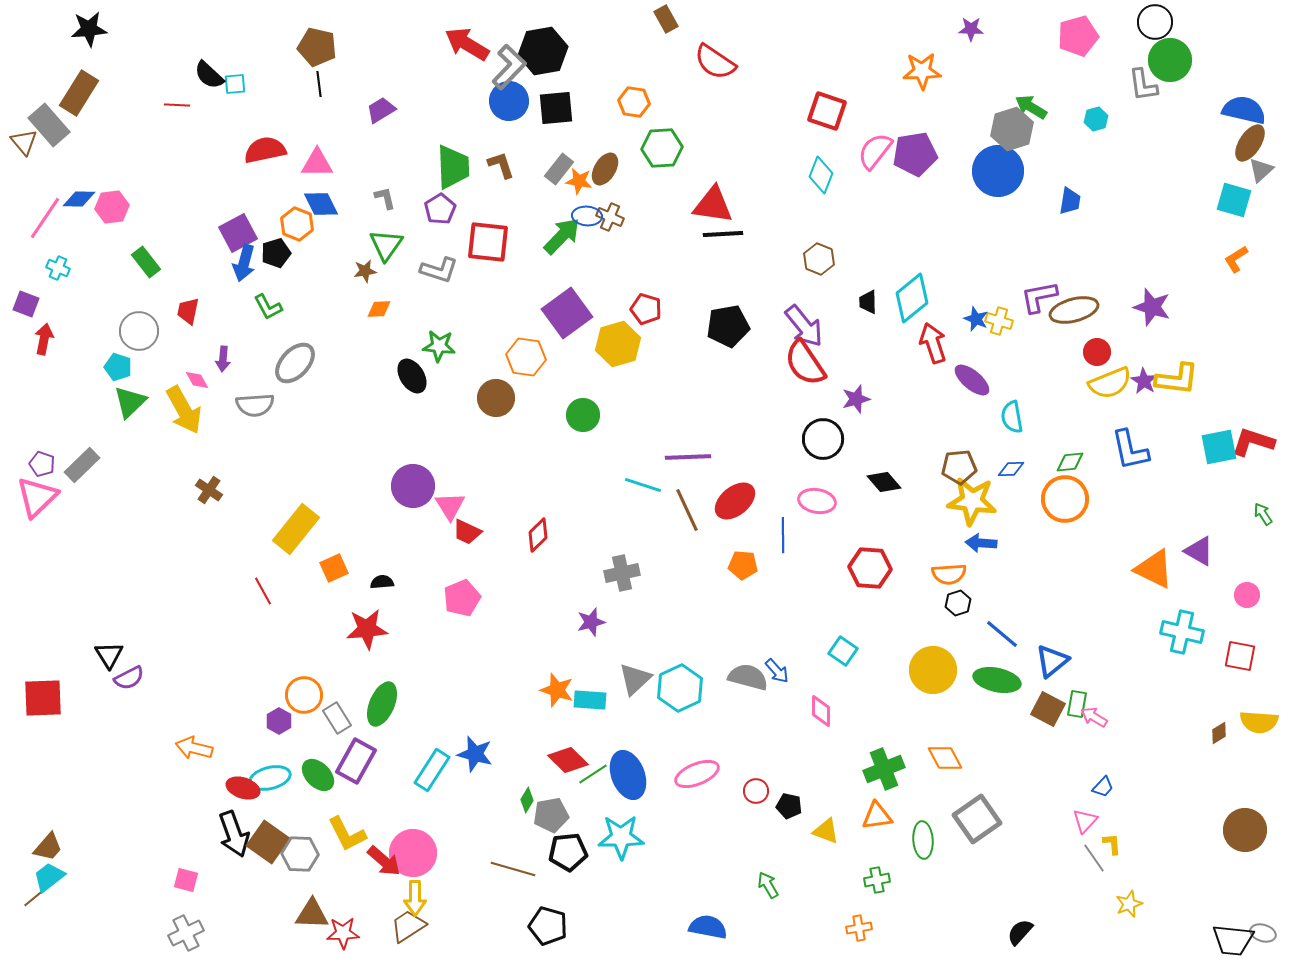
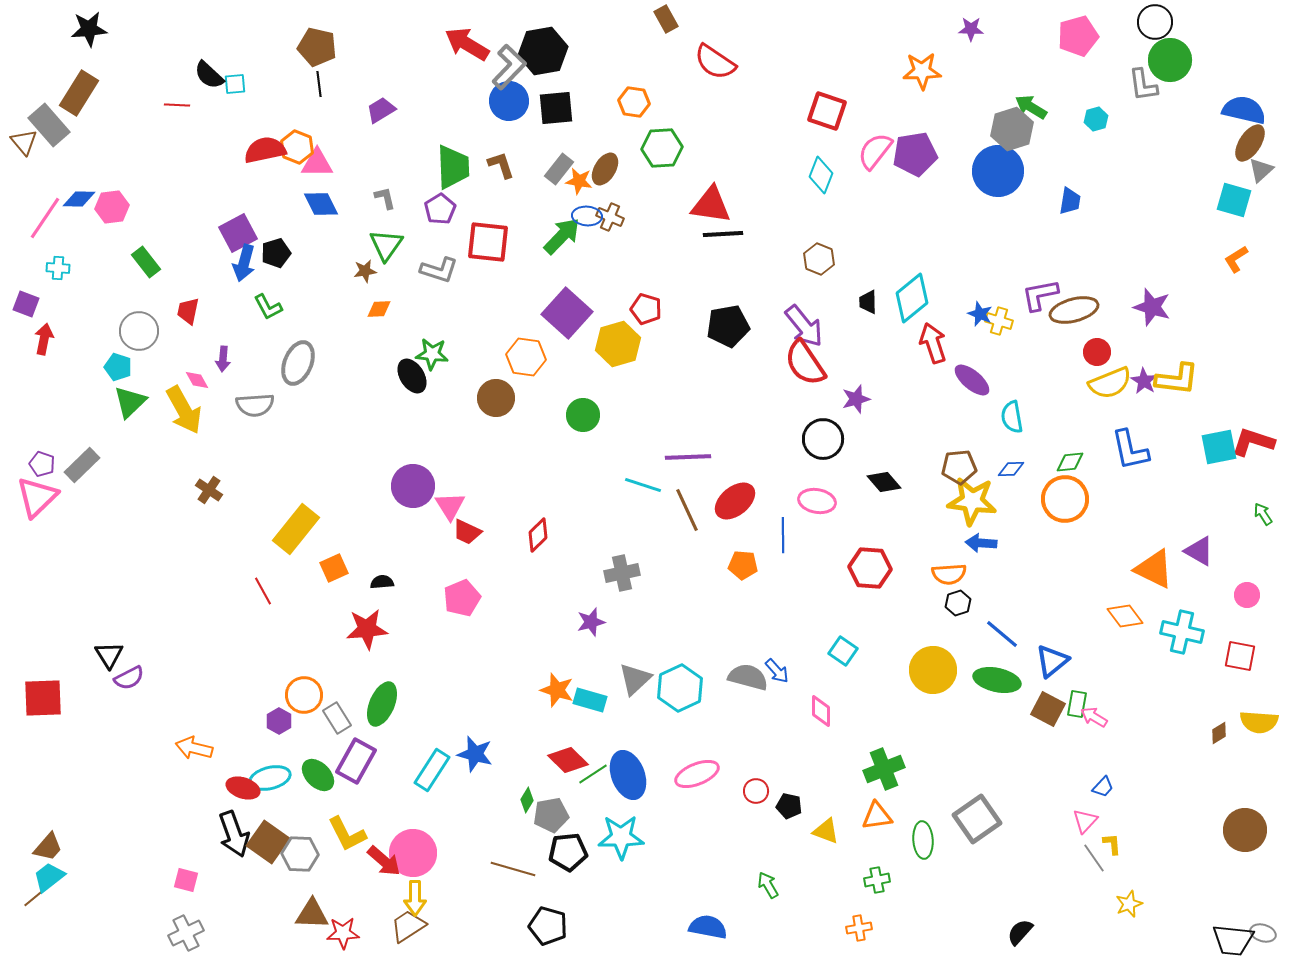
red triangle at (713, 205): moved 2 px left
orange hexagon at (297, 224): moved 77 px up
cyan cross at (58, 268): rotated 20 degrees counterclockwise
purple L-shape at (1039, 297): moved 1 px right, 2 px up
purple square at (567, 313): rotated 12 degrees counterclockwise
blue star at (976, 319): moved 4 px right, 5 px up
green star at (439, 346): moved 7 px left, 8 px down
gray ellipse at (295, 363): moved 3 px right; rotated 21 degrees counterclockwise
cyan rectangle at (590, 700): rotated 12 degrees clockwise
orange diamond at (945, 758): moved 180 px right, 142 px up; rotated 9 degrees counterclockwise
